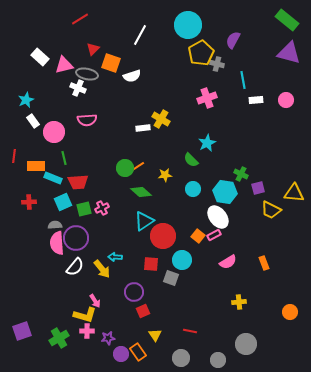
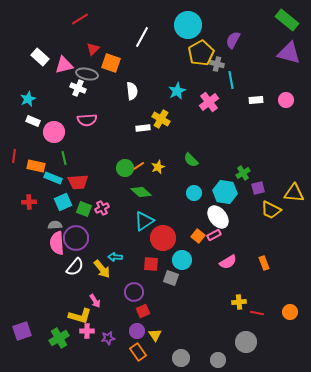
white line at (140, 35): moved 2 px right, 2 px down
white semicircle at (132, 76): moved 15 px down; rotated 78 degrees counterclockwise
cyan line at (243, 80): moved 12 px left
pink cross at (207, 98): moved 2 px right, 4 px down; rotated 18 degrees counterclockwise
cyan star at (26, 100): moved 2 px right, 1 px up
white rectangle at (33, 121): rotated 32 degrees counterclockwise
cyan star at (207, 143): moved 30 px left, 52 px up
orange rectangle at (36, 166): rotated 12 degrees clockwise
green cross at (241, 174): moved 2 px right, 1 px up; rotated 32 degrees clockwise
yellow star at (165, 175): moved 7 px left, 8 px up; rotated 16 degrees counterclockwise
cyan circle at (193, 189): moved 1 px right, 4 px down
green square at (84, 209): rotated 35 degrees clockwise
red circle at (163, 236): moved 2 px down
yellow L-shape at (85, 315): moved 5 px left, 1 px down
red line at (190, 331): moved 67 px right, 18 px up
gray circle at (246, 344): moved 2 px up
purple circle at (121, 354): moved 16 px right, 23 px up
